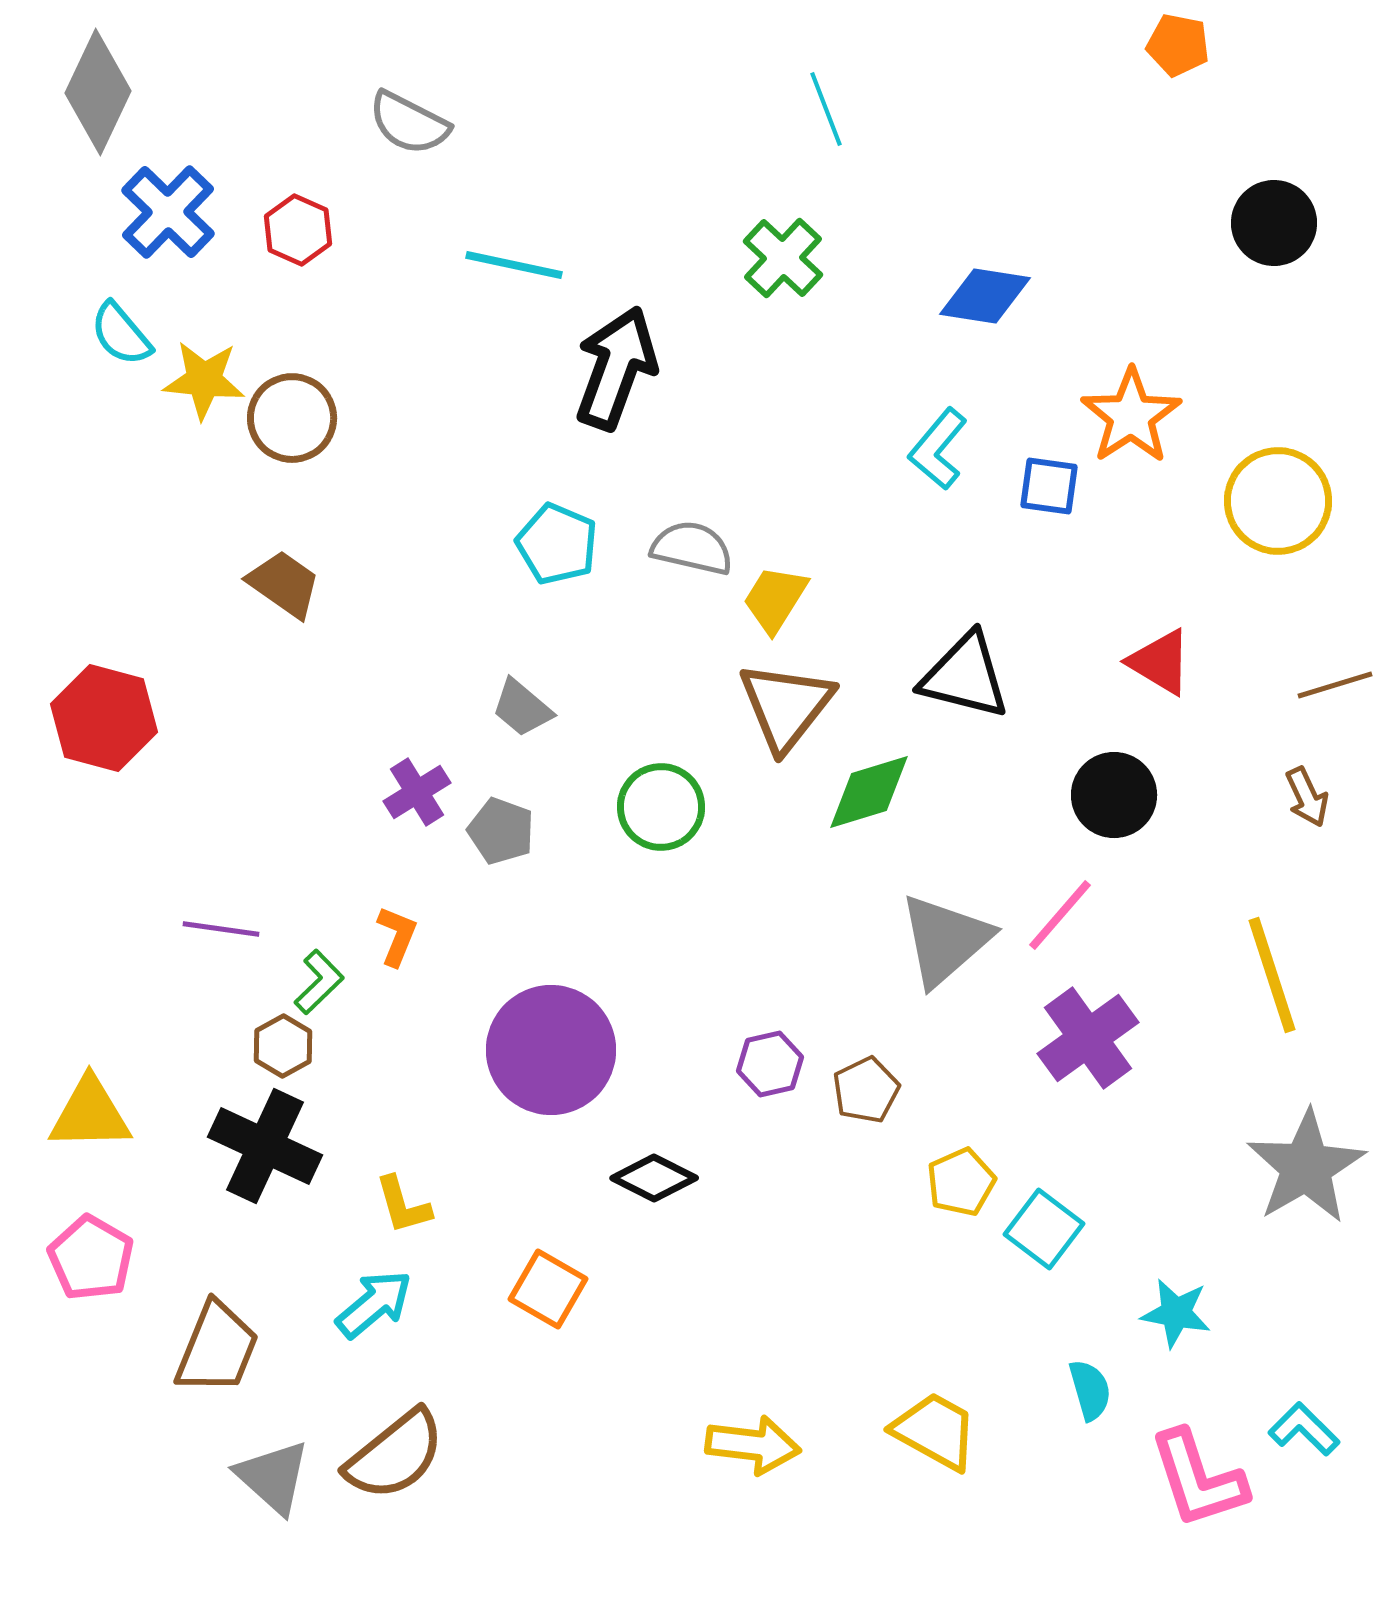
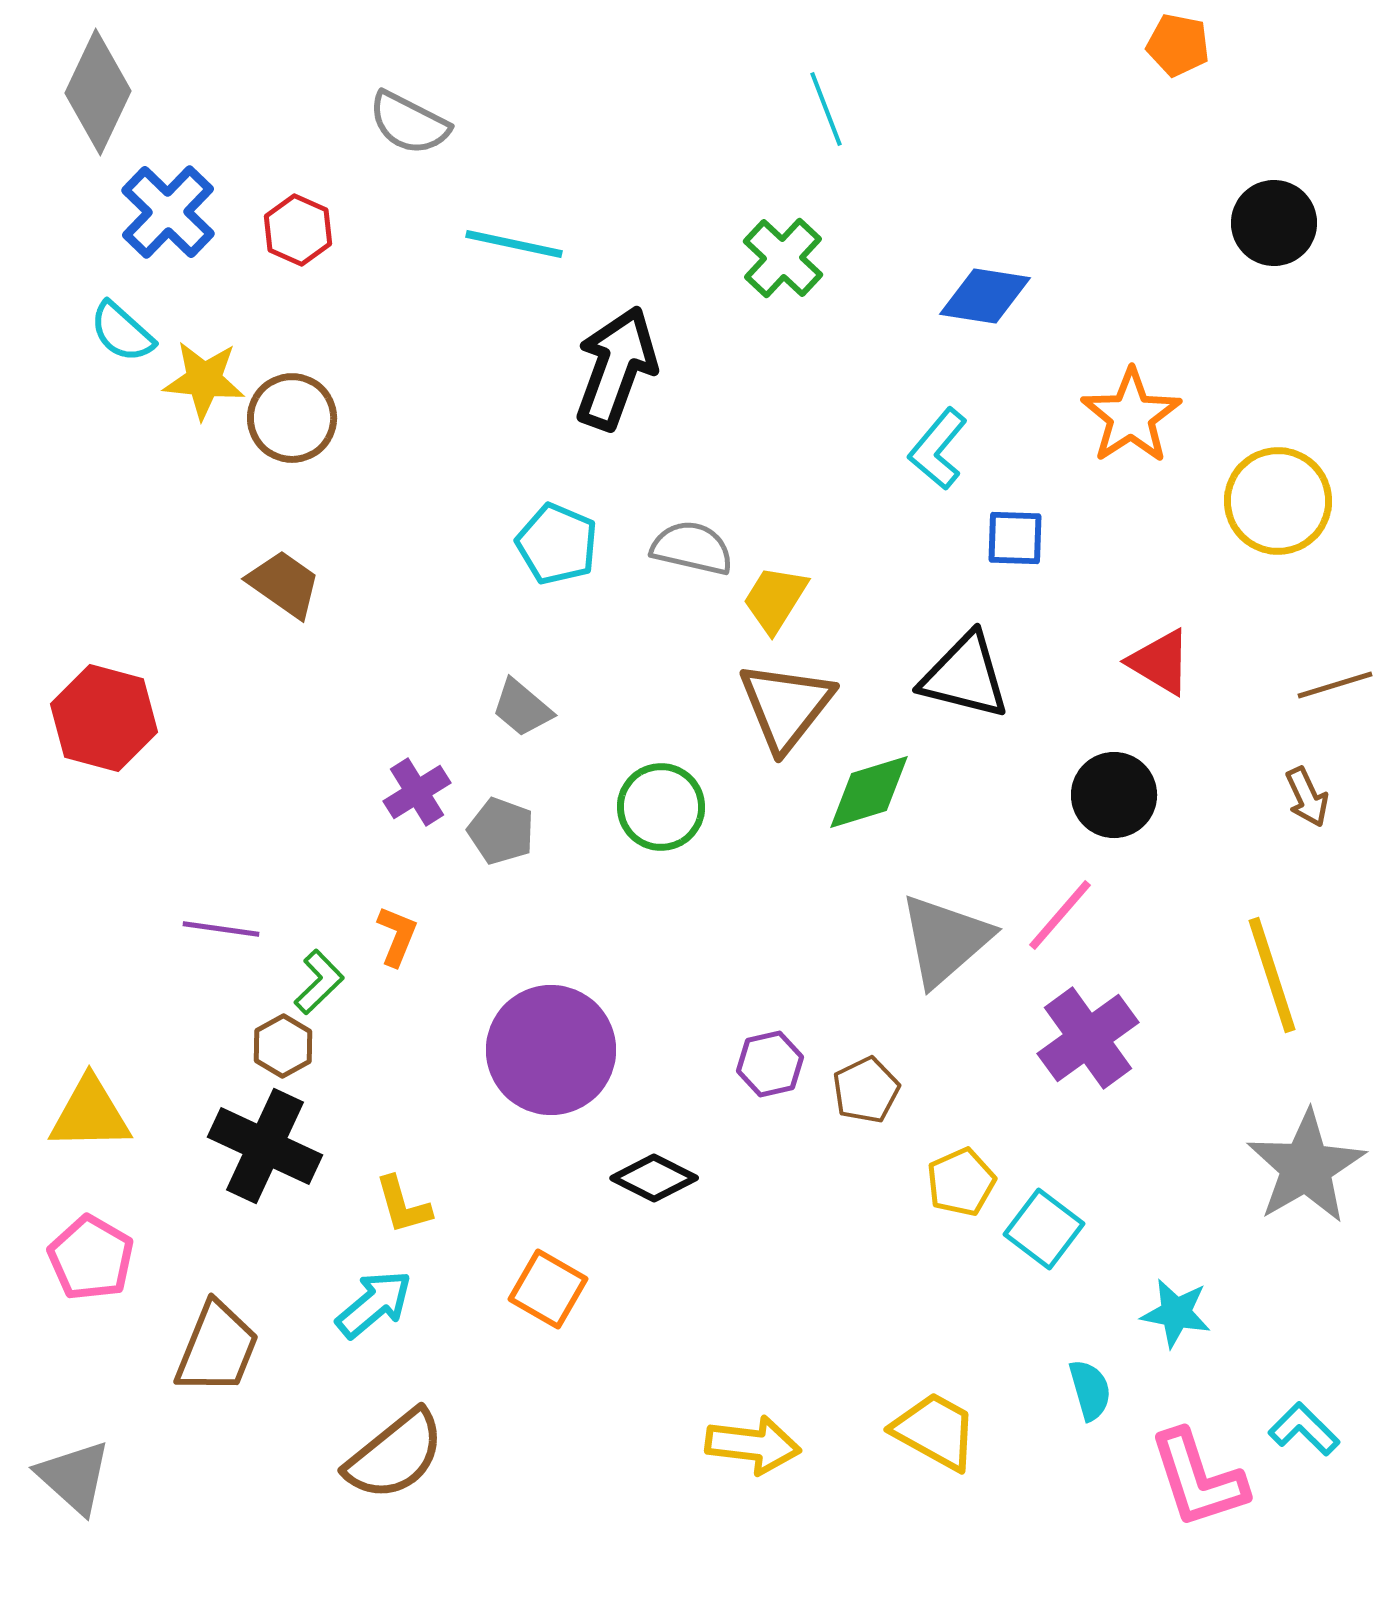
cyan line at (514, 265): moved 21 px up
cyan semicircle at (121, 334): moved 1 px right, 2 px up; rotated 8 degrees counterclockwise
blue square at (1049, 486): moved 34 px left, 52 px down; rotated 6 degrees counterclockwise
gray triangle at (273, 1477): moved 199 px left
